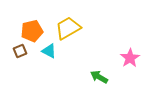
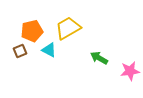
cyan triangle: moved 1 px up
pink star: moved 13 px down; rotated 24 degrees clockwise
green arrow: moved 19 px up
